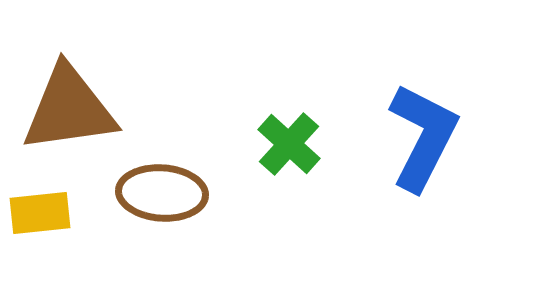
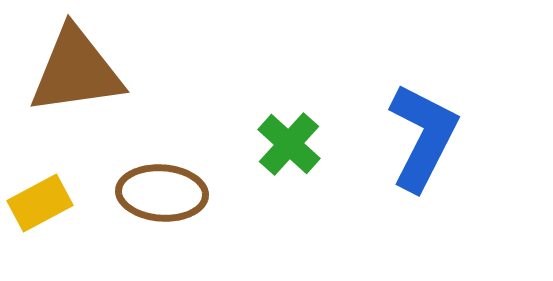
brown triangle: moved 7 px right, 38 px up
yellow rectangle: moved 10 px up; rotated 22 degrees counterclockwise
